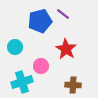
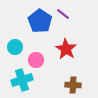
blue pentagon: rotated 25 degrees counterclockwise
pink circle: moved 5 px left, 6 px up
cyan cross: moved 2 px up
